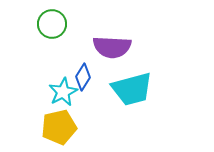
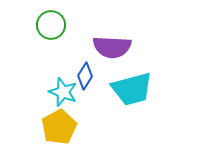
green circle: moved 1 px left, 1 px down
blue diamond: moved 2 px right, 1 px up
cyan star: rotated 24 degrees counterclockwise
yellow pentagon: rotated 16 degrees counterclockwise
